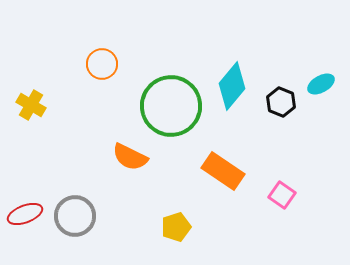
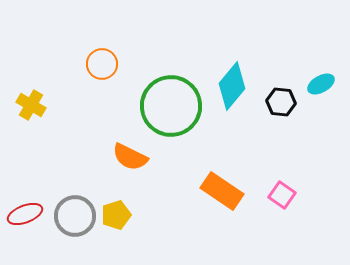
black hexagon: rotated 16 degrees counterclockwise
orange rectangle: moved 1 px left, 20 px down
yellow pentagon: moved 60 px left, 12 px up
